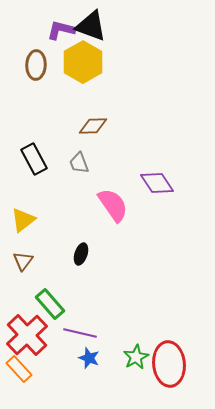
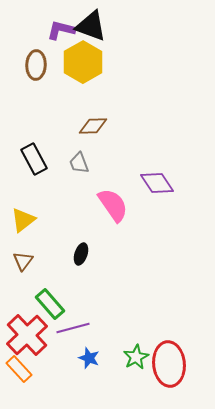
purple line: moved 7 px left, 5 px up; rotated 28 degrees counterclockwise
